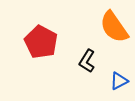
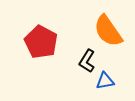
orange semicircle: moved 6 px left, 4 px down
blue triangle: moved 14 px left; rotated 18 degrees clockwise
